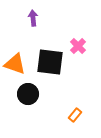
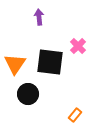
purple arrow: moved 6 px right, 1 px up
orange triangle: rotated 45 degrees clockwise
